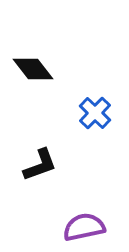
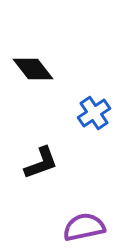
blue cross: moved 1 px left; rotated 12 degrees clockwise
black L-shape: moved 1 px right, 2 px up
